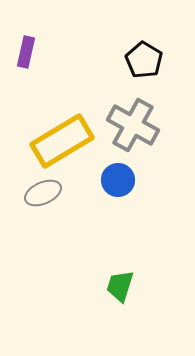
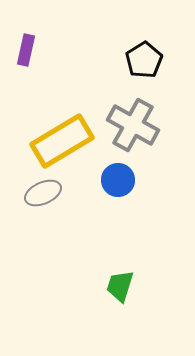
purple rectangle: moved 2 px up
black pentagon: rotated 9 degrees clockwise
